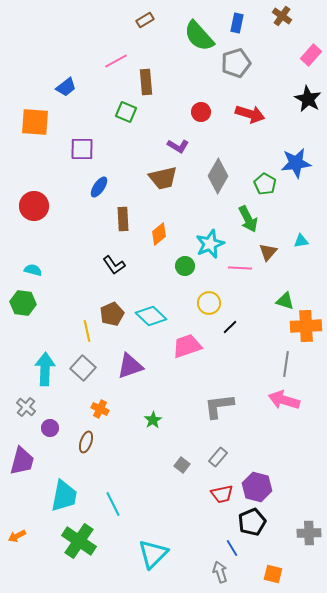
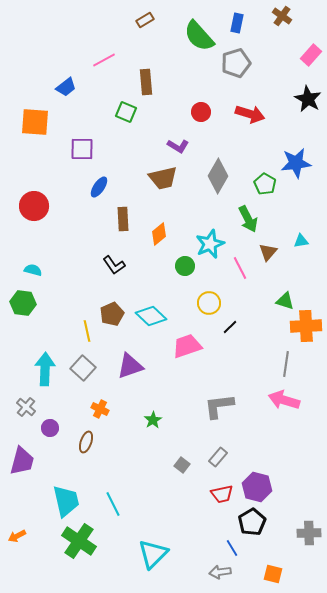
pink line at (116, 61): moved 12 px left, 1 px up
pink line at (240, 268): rotated 60 degrees clockwise
cyan trapezoid at (64, 496): moved 2 px right, 5 px down; rotated 24 degrees counterclockwise
black pentagon at (252, 522): rotated 8 degrees counterclockwise
gray arrow at (220, 572): rotated 80 degrees counterclockwise
